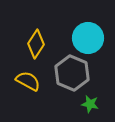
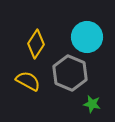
cyan circle: moved 1 px left, 1 px up
gray hexagon: moved 2 px left
green star: moved 2 px right
